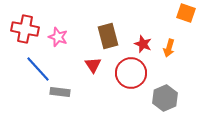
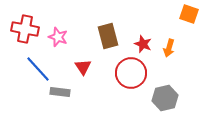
orange square: moved 3 px right, 1 px down
red triangle: moved 10 px left, 2 px down
gray hexagon: rotated 10 degrees clockwise
